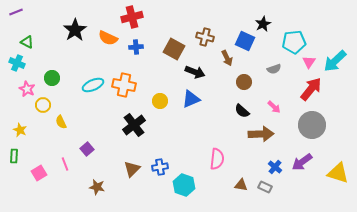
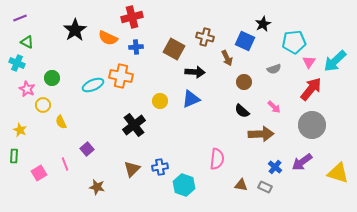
purple line at (16, 12): moved 4 px right, 6 px down
black arrow at (195, 72): rotated 18 degrees counterclockwise
orange cross at (124, 85): moved 3 px left, 9 px up
